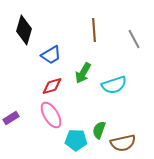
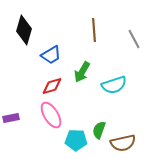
green arrow: moved 1 px left, 1 px up
purple rectangle: rotated 21 degrees clockwise
